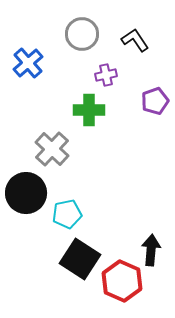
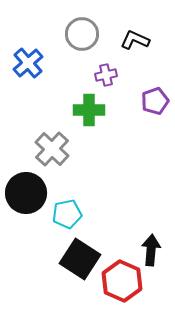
black L-shape: rotated 32 degrees counterclockwise
